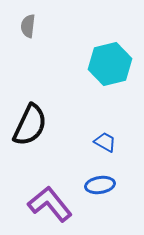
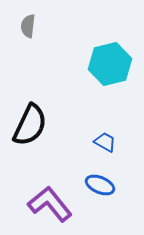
blue ellipse: rotated 32 degrees clockwise
